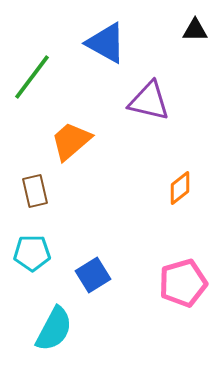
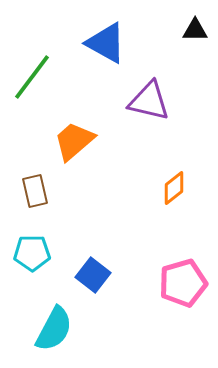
orange trapezoid: moved 3 px right
orange diamond: moved 6 px left
blue square: rotated 20 degrees counterclockwise
